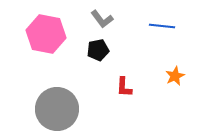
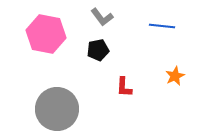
gray L-shape: moved 2 px up
